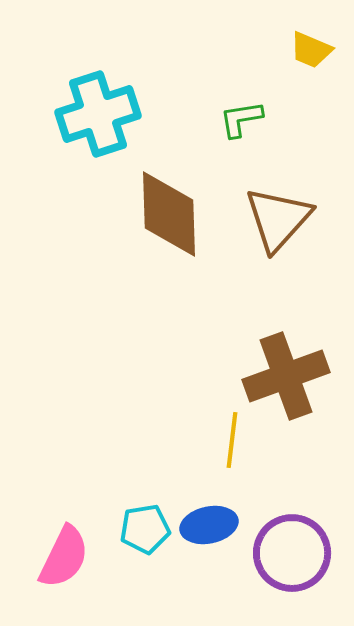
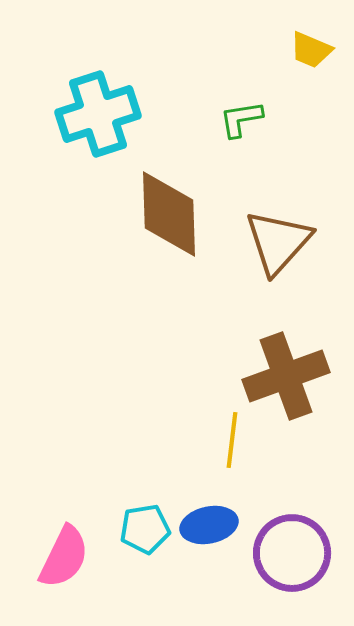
brown triangle: moved 23 px down
